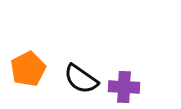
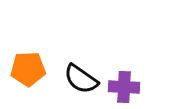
orange pentagon: rotated 24 degrees clockwise
